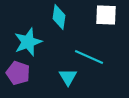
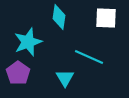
white square: moved 3 px down
purple pentagon: rotated 15 degrees clockwise
cyan triangle: moved 3 px left, 1 px down
